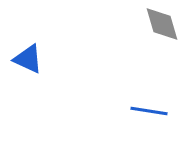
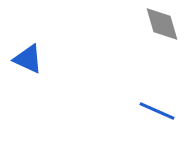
blue line: moved 8 px right; rotated 15 degrees clockwise
